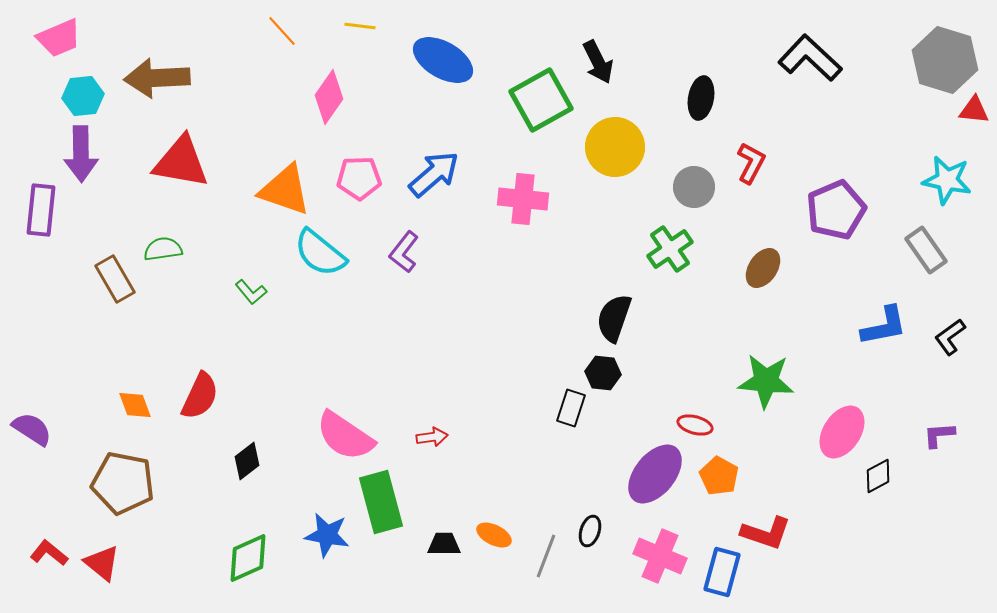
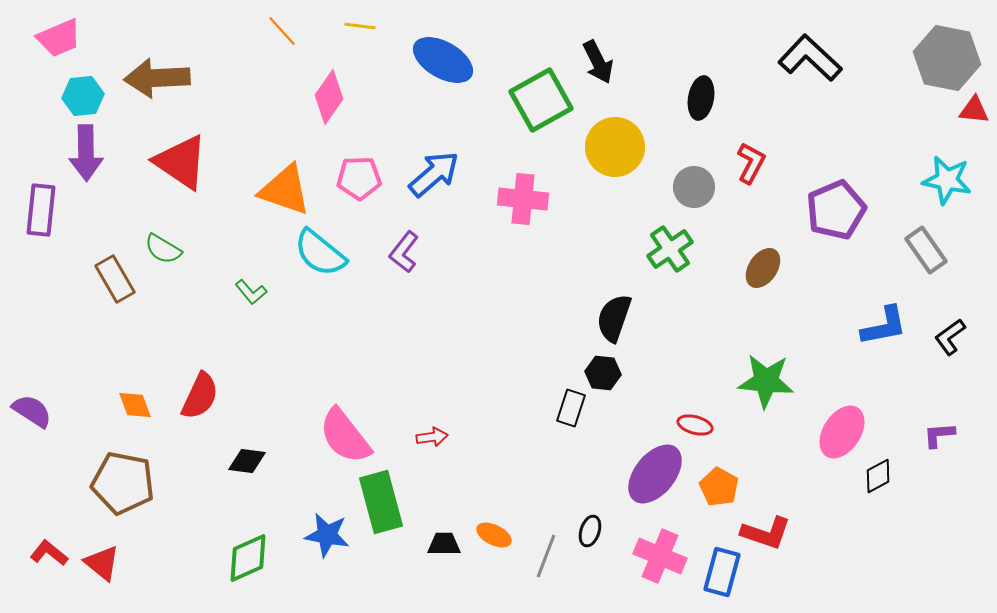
gray hexagon at (945, 60): moved 2 px right, 2 px up; rotated 6 degrees counterclockwise
purple arrow at (81, 154): moved 5 px right, 1 px up
red triangle at (181, 162): rotated 24 degrees clockwise
green semicircle at (163, 249): rotated 141 degrees counterclockwise
purple semicircle at (32, 429): moved 18 px up
pink semicircle at (345, 436): rotated 18 degrees clockwise
black diamond at (247, 461): rotated 45 degrees clockwise
orange pentagon at (719, 476): moved 11 px down
